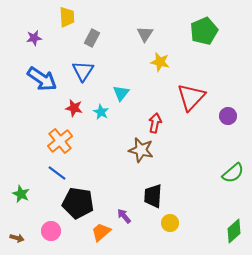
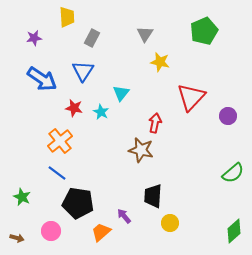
green star: moved 1 px right, 3 px down
